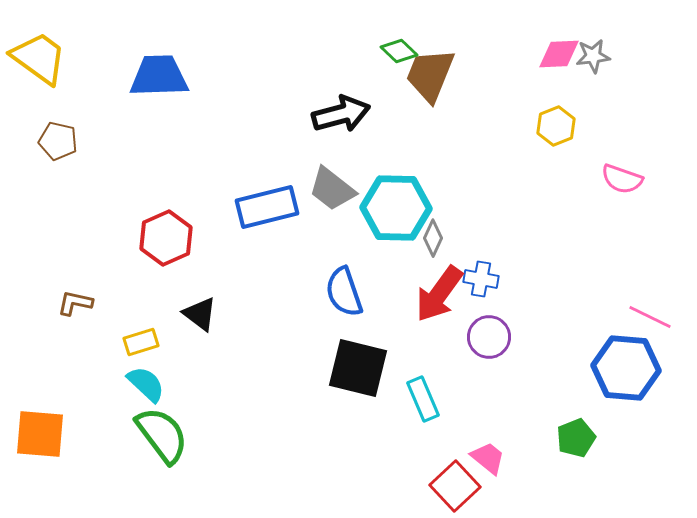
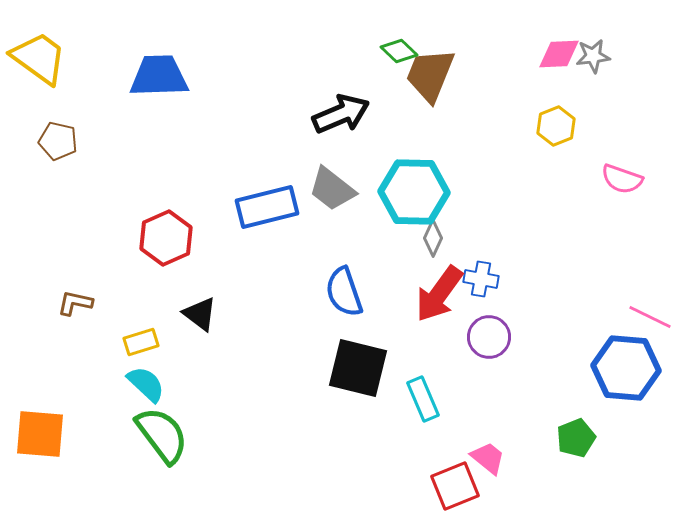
black arrow: rotated 8 degrees counterclockwise
cyan hexagon: moved 18 px right, 16 px up
red square: rotated 21 degrees clockwise
